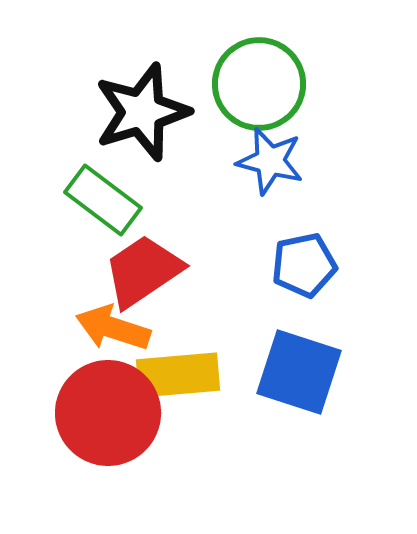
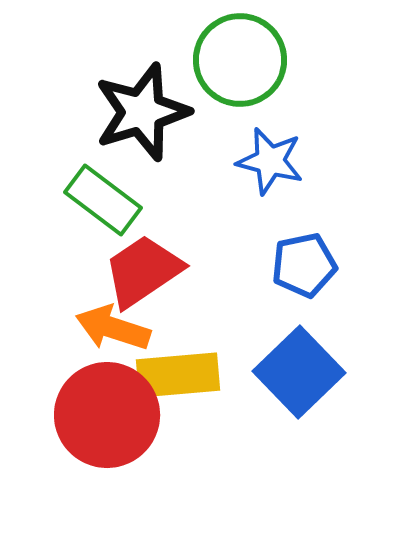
green circle: moved 19 px left, 24 px up
blue square: rotated 28 degrees clockwise
red circle: moved 1 px left, 2 px down
